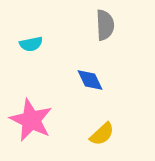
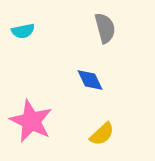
gray semicircle: moved 3 px down; rotated 12 degrees counterclockwise
cyan semicircle: moved 8 px left, 13 px up
pink star: moved 1 px down
